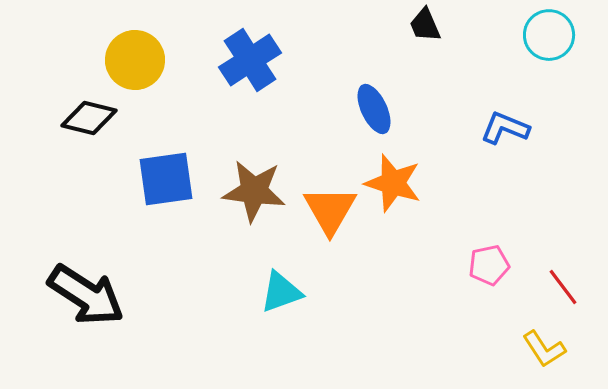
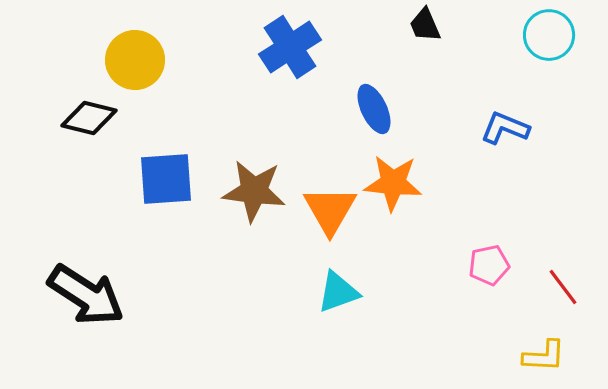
blue cross: moved 40 px right, 13 px up
blue square: rotated 4 degrees clockwise
orange star: rotated 12 degrees counterclockwise
cyan triangle: moved 57 px right
yellow L-shape: moved 7 px down; rotated 54 degrees counterclockwise
